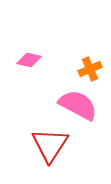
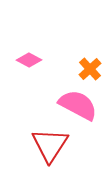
pink diamond: rotated 15 degrees clockwise
orange cross: rotated 20 degrees counterclockwise
